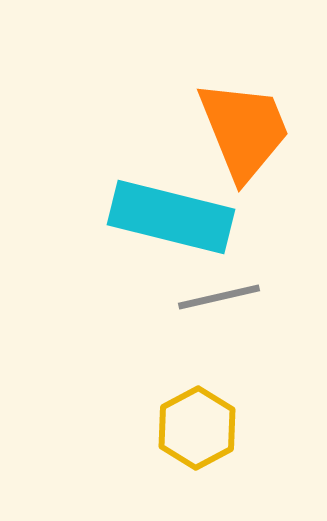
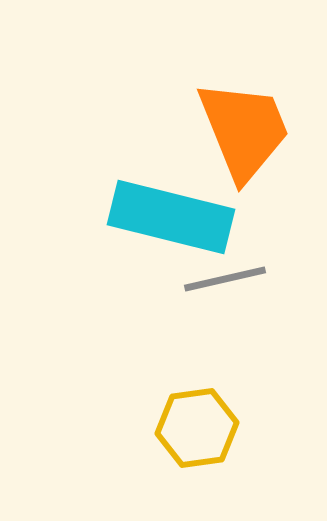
gray line: moved 6 px right, 18 px up
yellow hexagon: rotated 20 degrees clockwise
